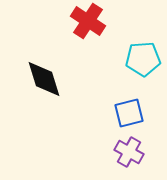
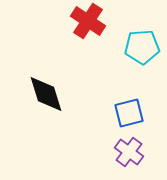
cyan pentagon: moved 1 px left, 12 px up
black diamond: moved 2 px right, 15 px down
purple cross: rotated 8 degrees clockwise
